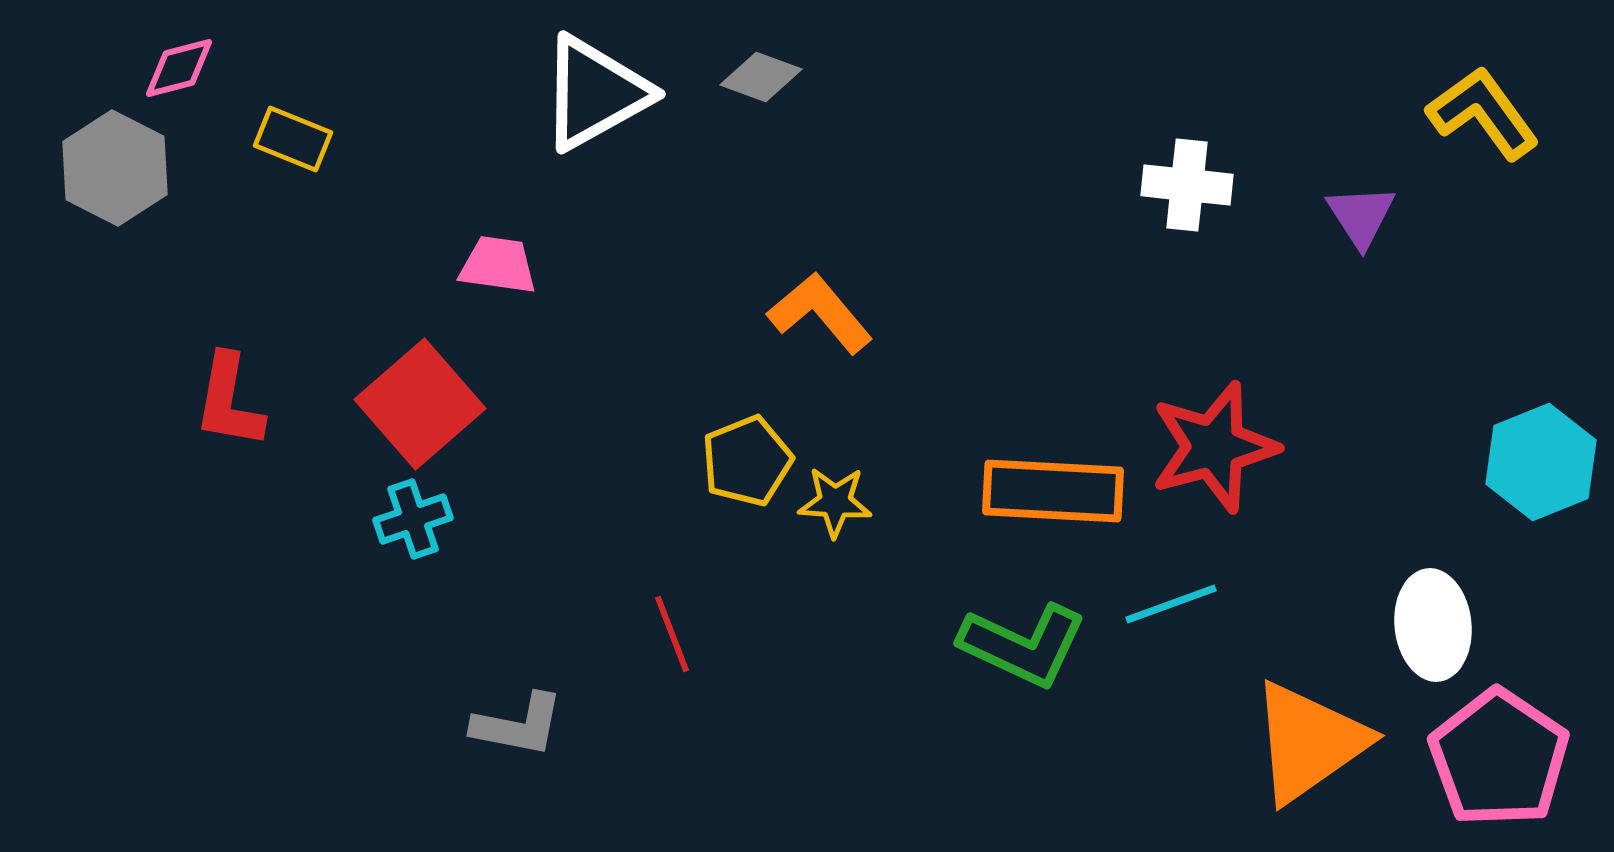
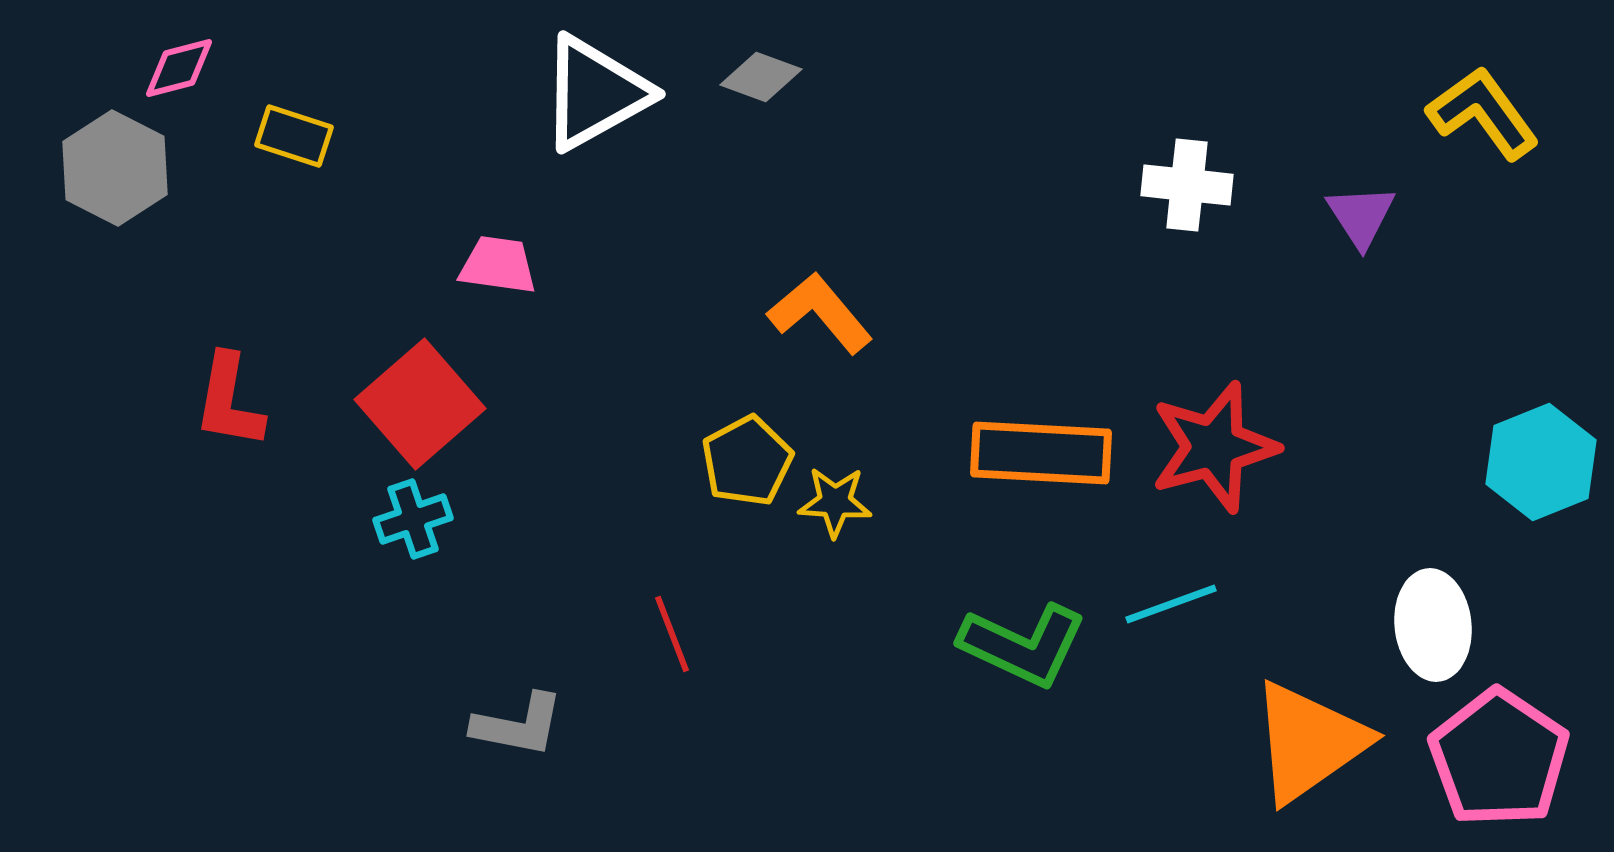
yellow rectangle: moved 1 px right, 3 px up; rotated 4 degrees counterclockwise
yellow pentagon: rotated 6 degrees counterclockwise
orange rectangle: moved 12 px left, 38 px up
